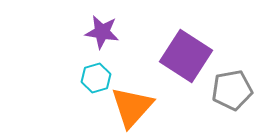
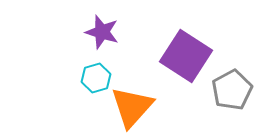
purple star: rotated 8 degrees clockwise
gray pentagon: rotated 18 degrees counterclockwise
